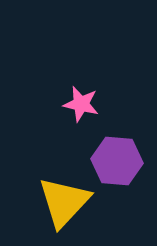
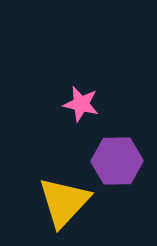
purple hexagon: rotated 6 degrees counterclockwise
